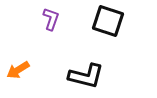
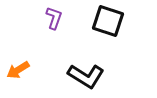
purple L-shape: moved 3 px right, 1 px up
black L-shape: rotated 18 degrees clockwise
